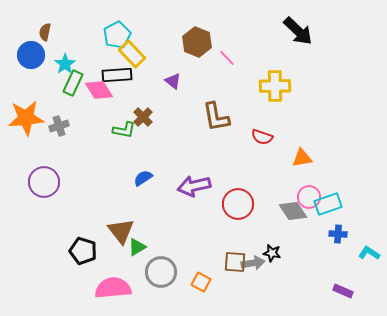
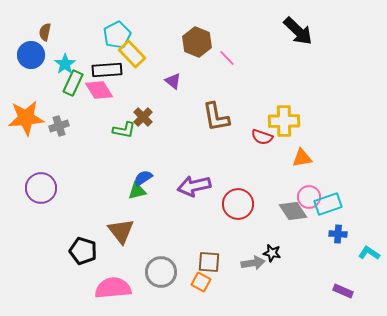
black rectangle: moved 10 px left, 5 px up
yellow cross: moved 9 px right, 35 px down
purple circle: moved 3 px left, 6 px down
green triangle: moved 56 px up; rotated 18 degrees clockwise
brown square: moved 26 px left
